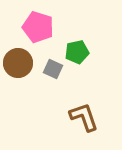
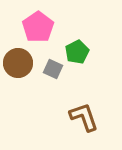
pink pentagon: rotated 20 degrees clockwise
green pentagon: rotated 15 degrees counterclockwise
